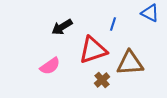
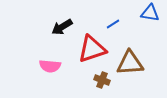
blue triangle: rotated 18 degrees counterclockwise
blue line: rotated 40 degrees clockwise
red triangle: moved 1 px left, 1 px up
pink semicircle: rotated 40 degrees clockwise
brown cross: rotated 28 degrees counterclockwise
